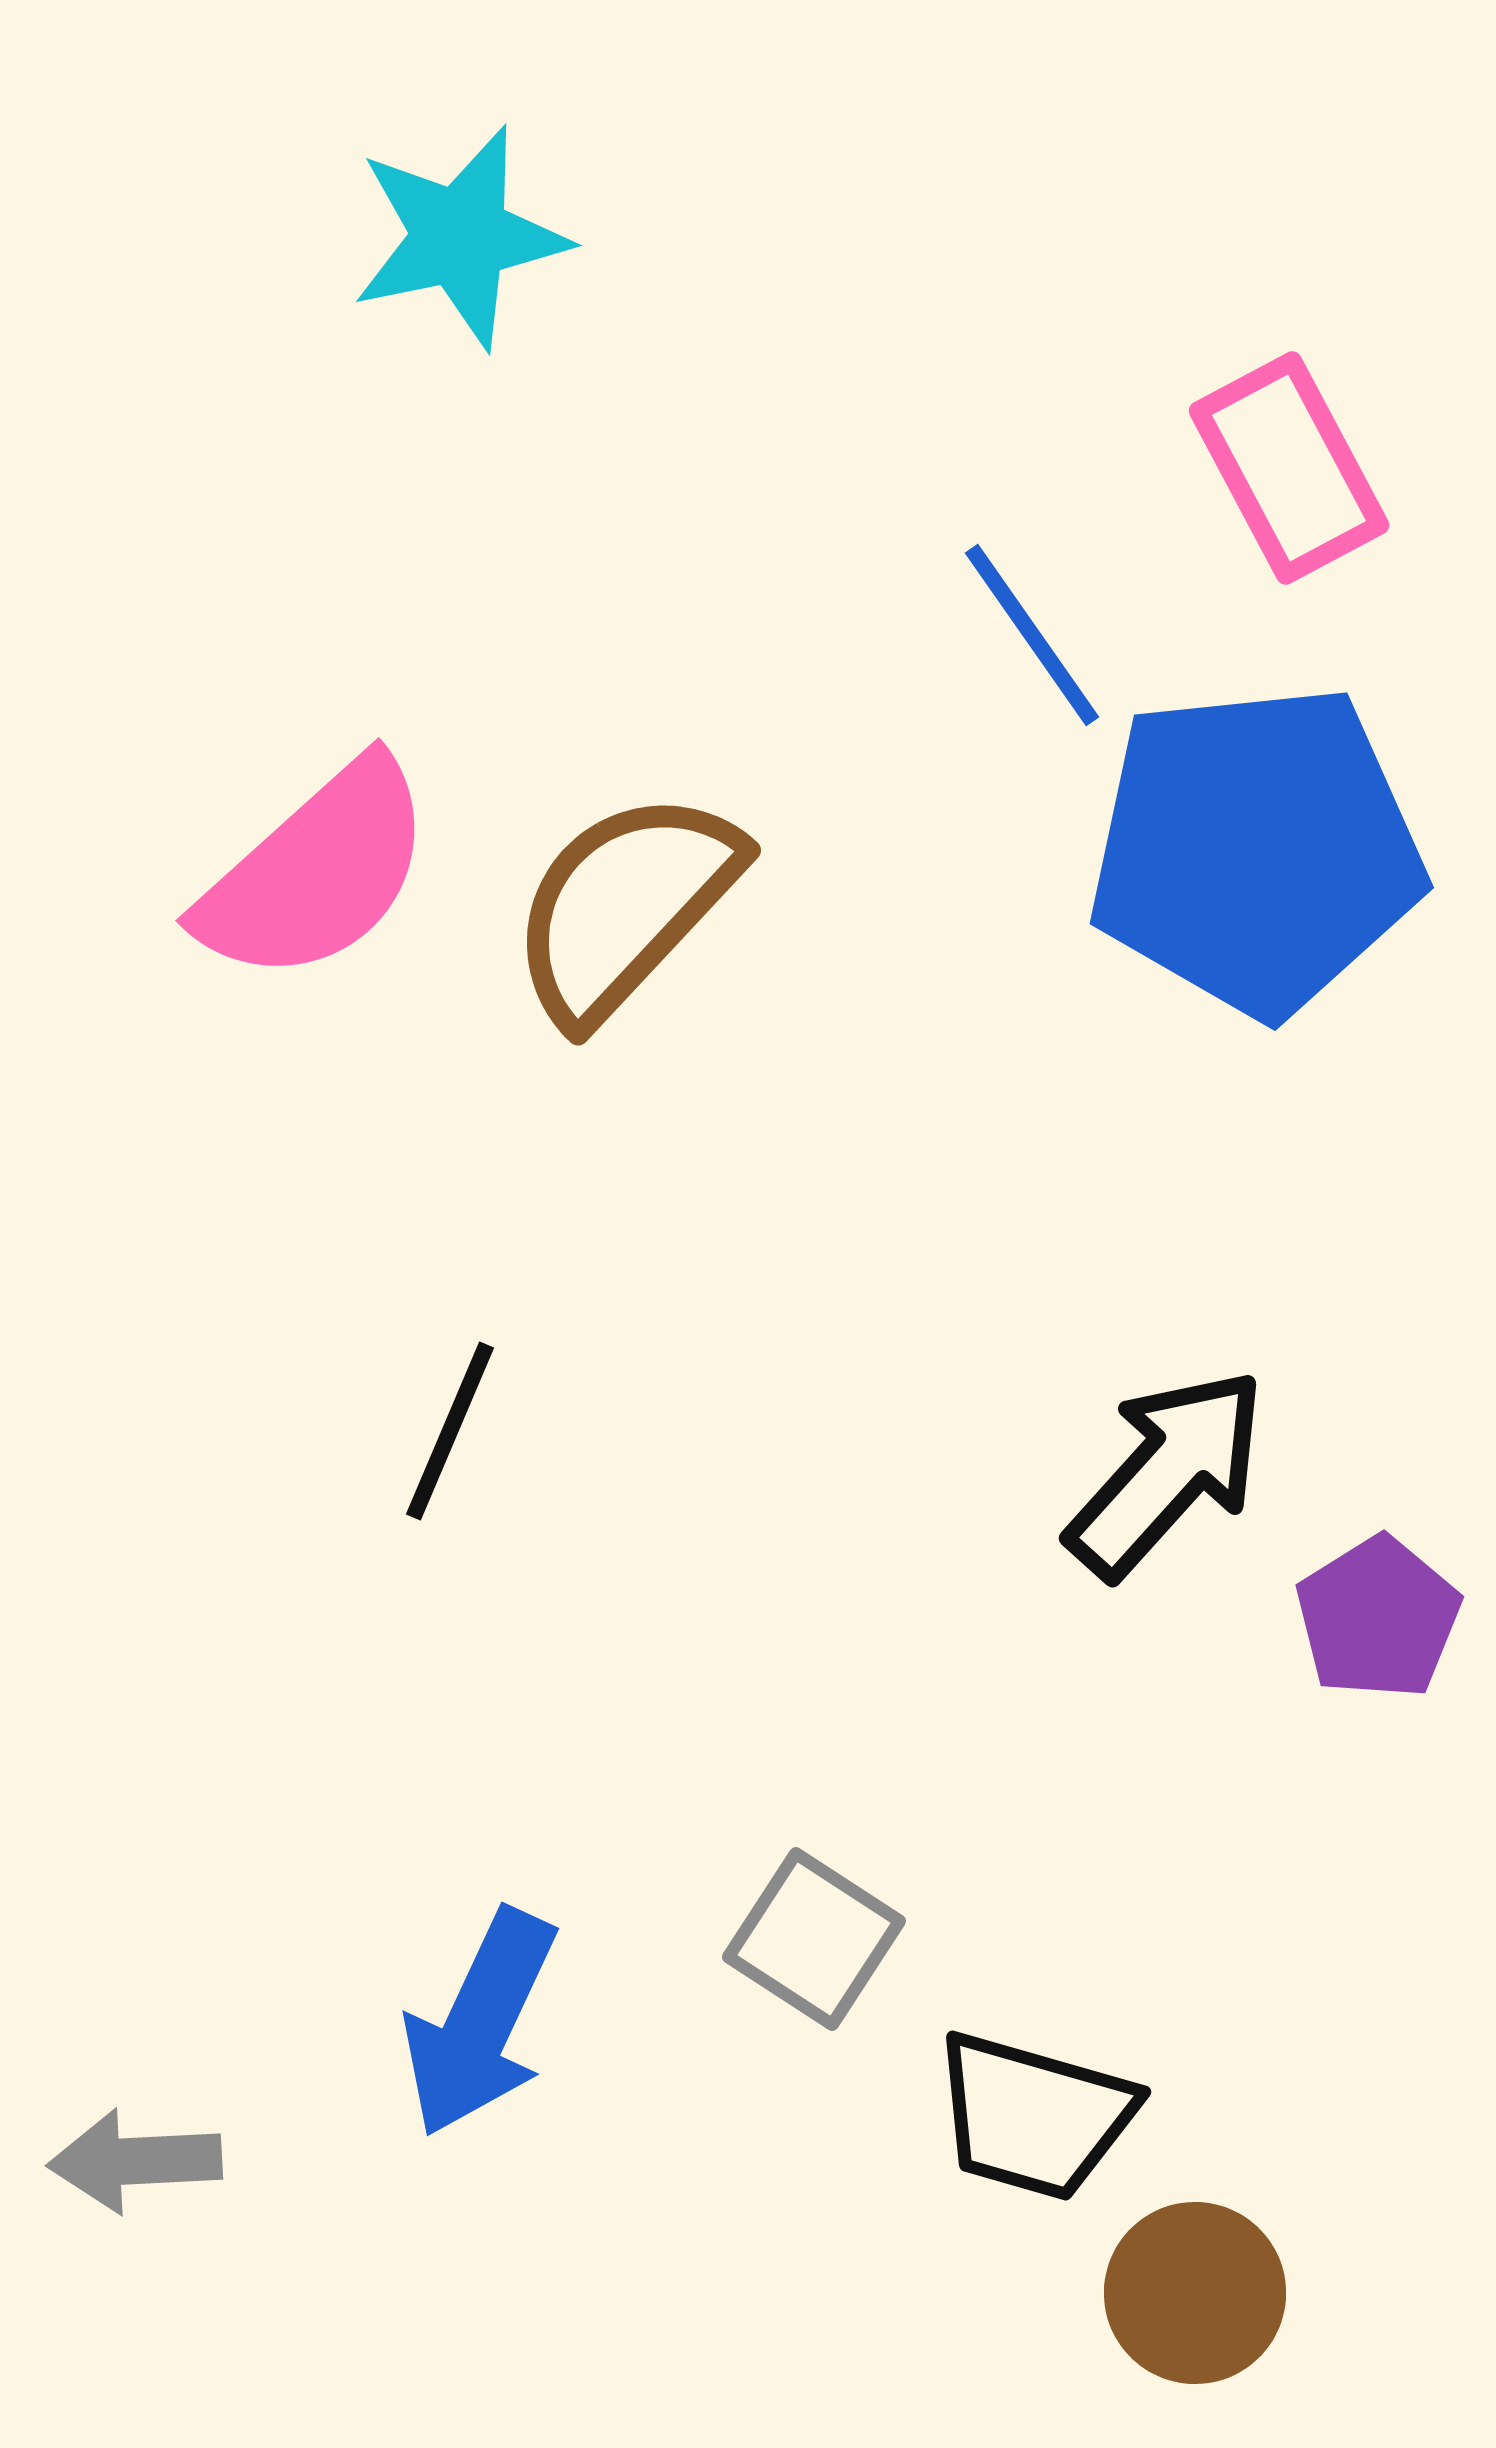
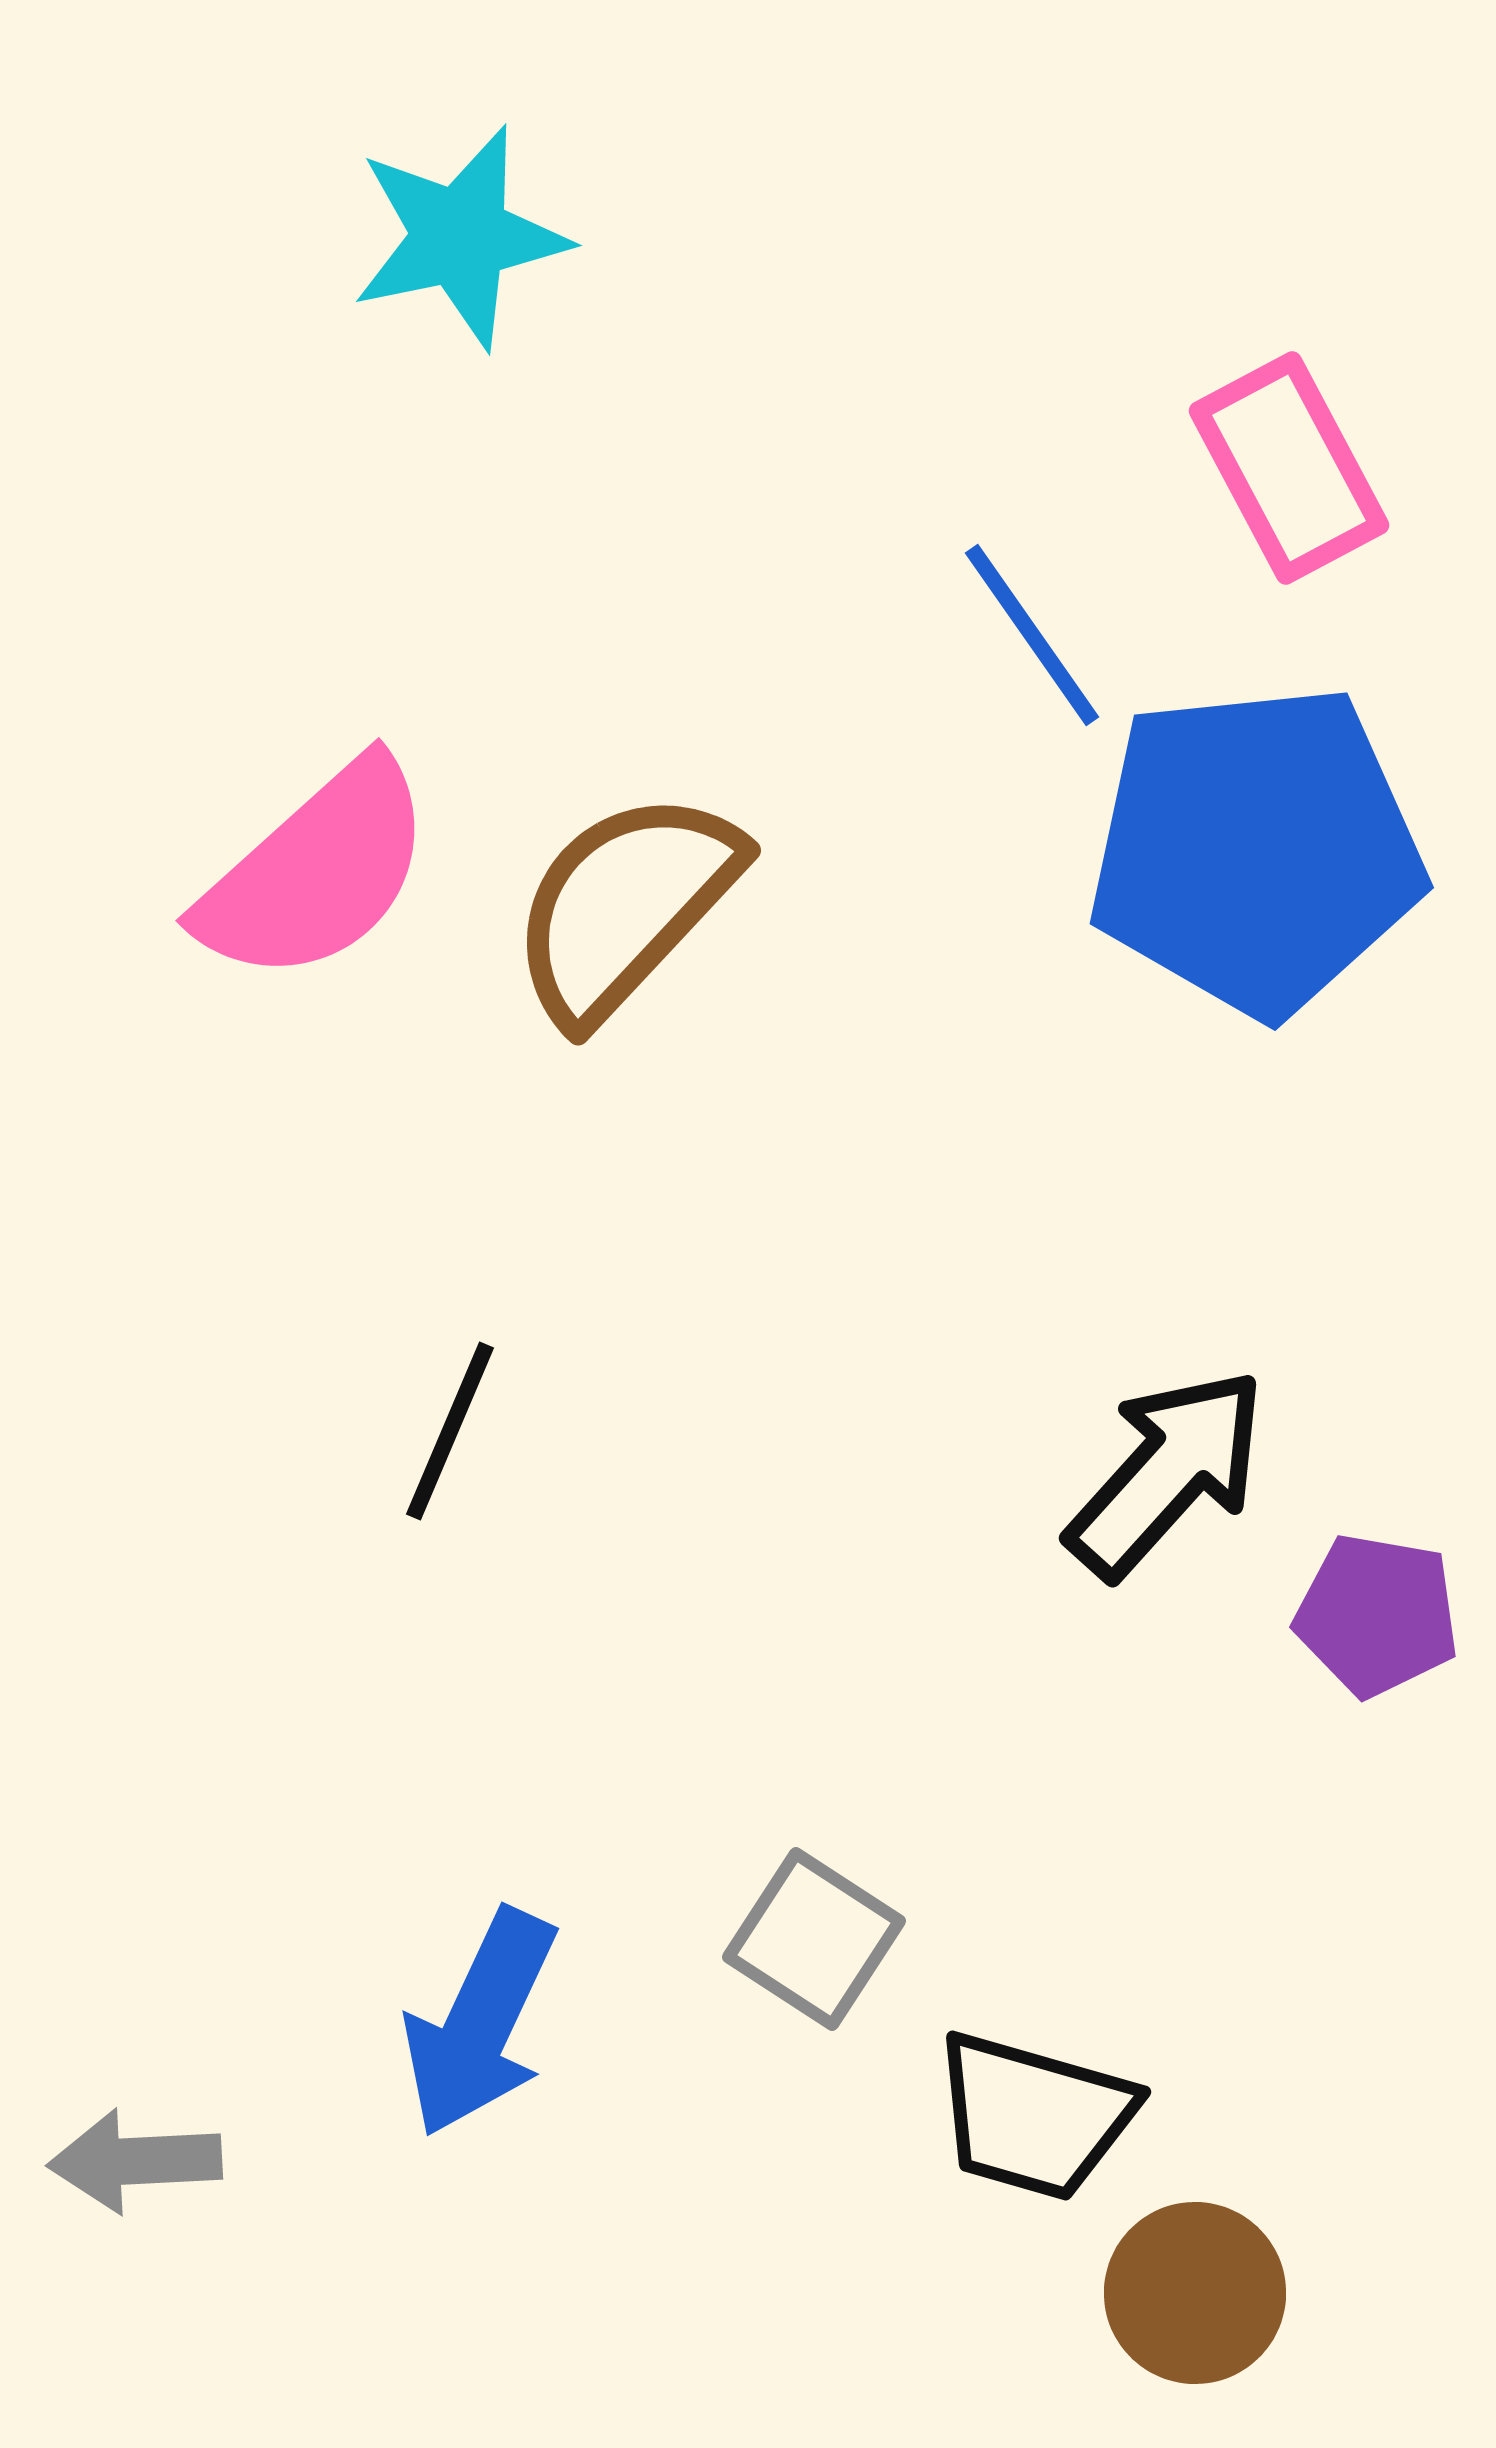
purple pentagon: moved 1 px left, 3 px up; rotated 30 degrees counterclockwise
